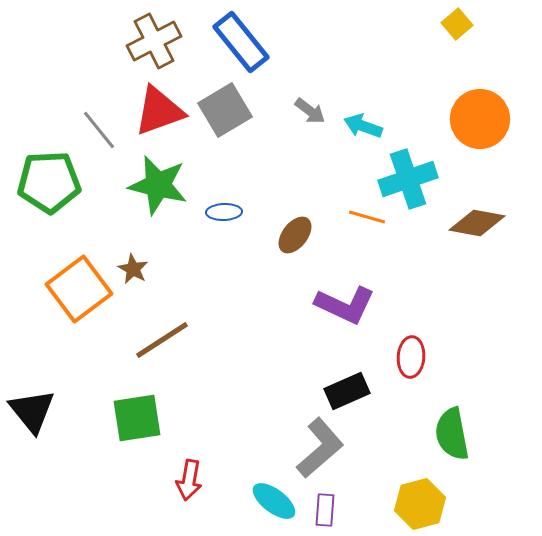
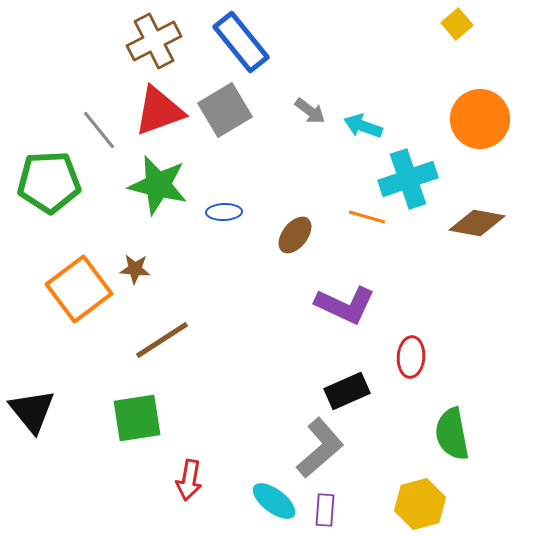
brown star: moved 2 px right; rotated 24 degrees counterclockwise
